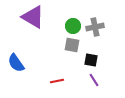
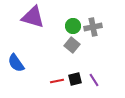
purple triangle: rotated 15 degrees counterclockwise
gray cross: moved 2 px left
gray square: rotated 28 degrees clockwise
black square: moved 16 px left, 19 px down; rotated 24 degrees counterclockwise
